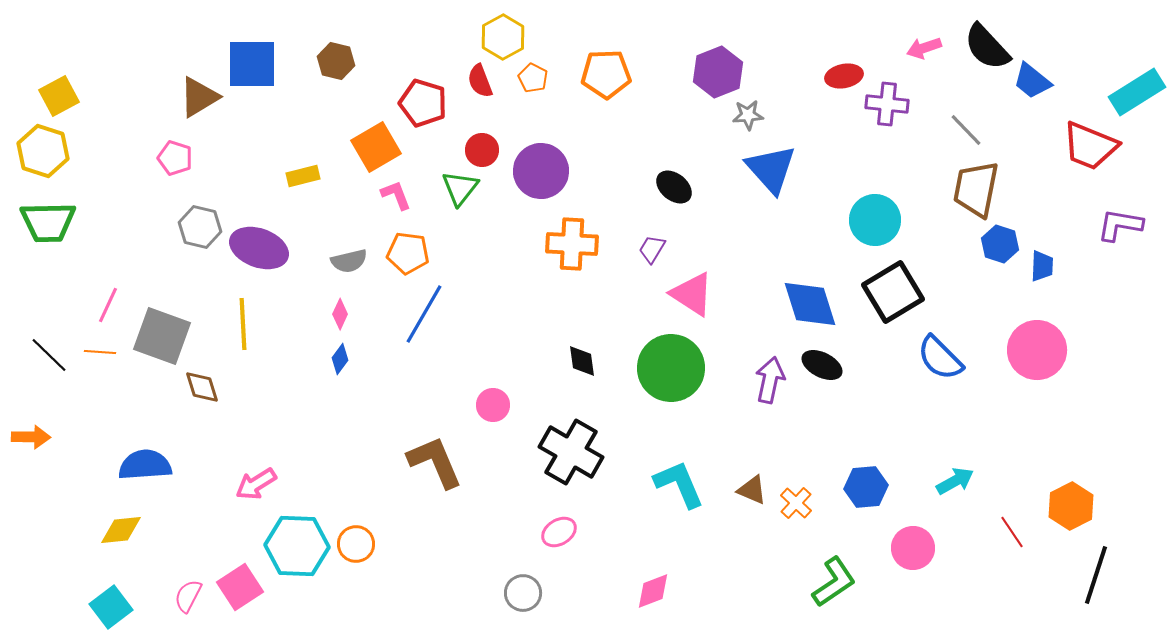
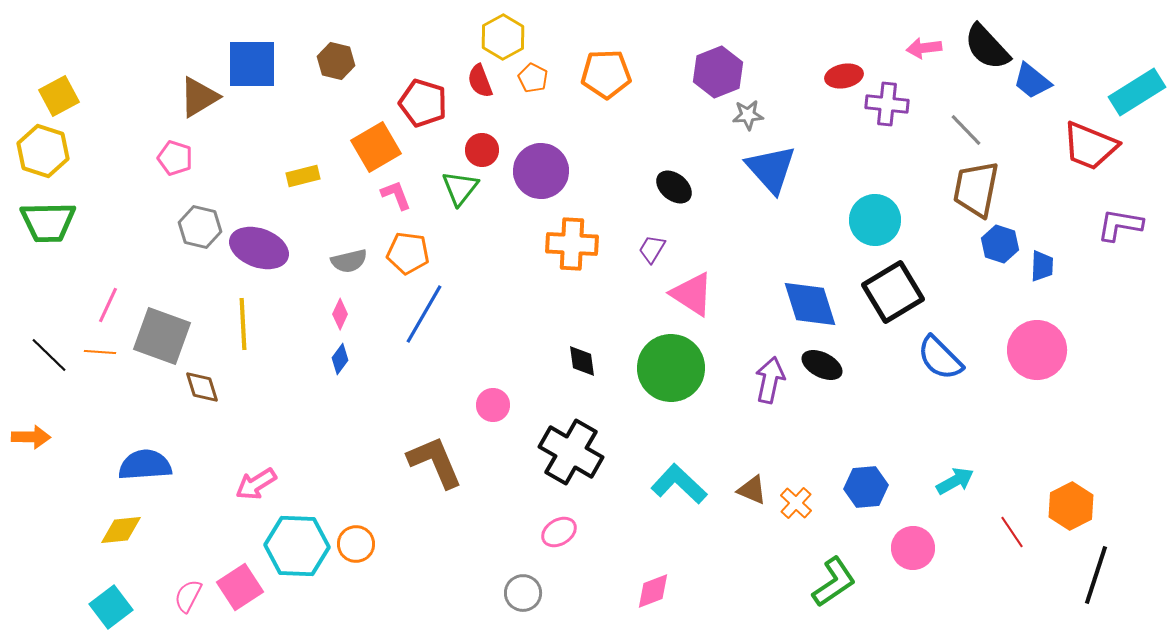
pink arrow at (924, 48): rotated 12 degrees clockwise
cyan L-shape at (679, 484): rotated 24 degrees counterclockwise
